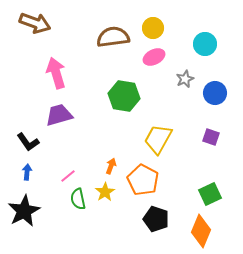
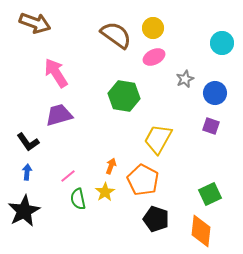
brown semicircle: moved 3 px right, 2 px up; rotated 44 degrees clockwise
cyan circle: moved 17 px right, 1 px up
pink arrow: rotated 16 degrees counterclockwise
purple square: moved 11 px up
orange diamond: rotated 16 degrees counterclockwise
